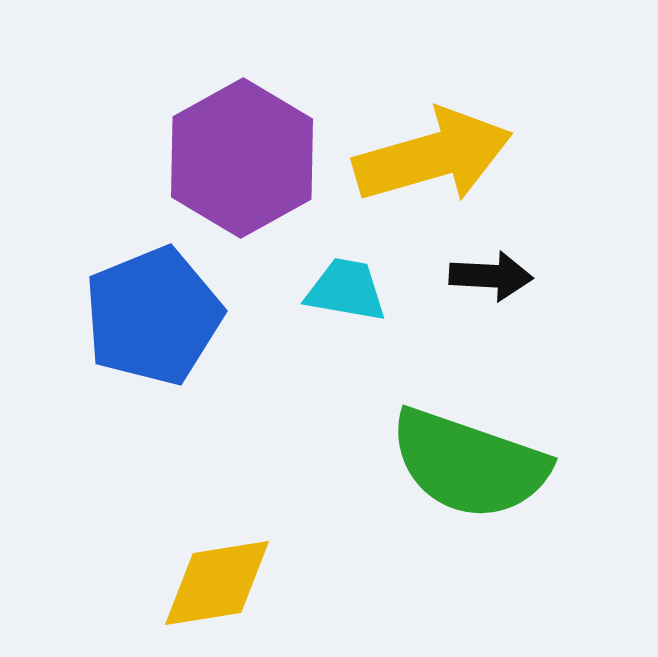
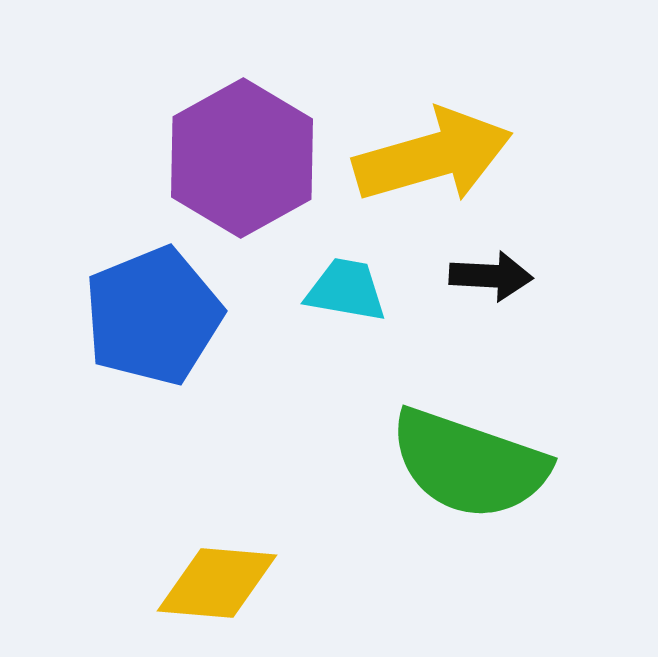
yellow diamond: rotated 14 degrees clockwise
